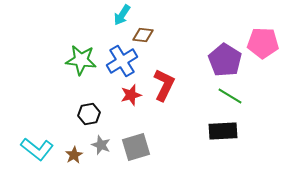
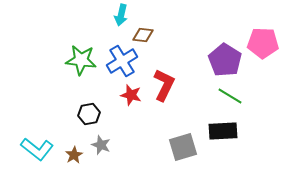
cyan arrow: moved 1 px left; rotated 20 degrees counterclockwise
red star: rotated 30 degrees clockwise
gray square: moved 47 px right
